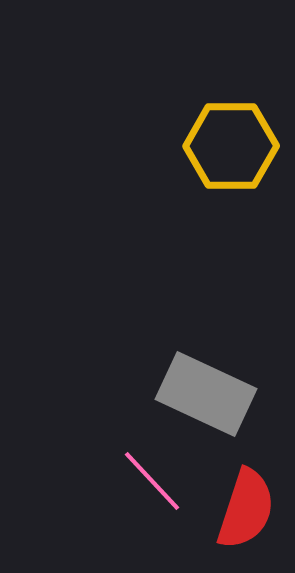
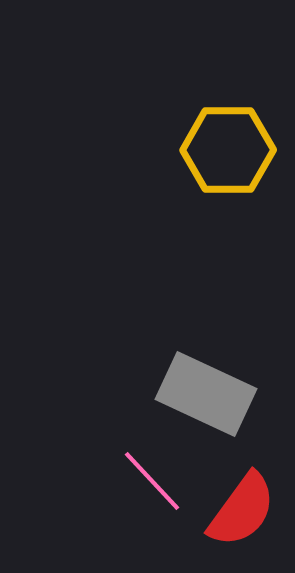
yellow hexagon: moved 3 px left, 4 px down
red semicircle: moved 4 px left, 1 px down; rotated 18 degrees clockwise
